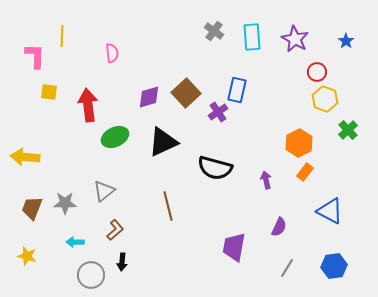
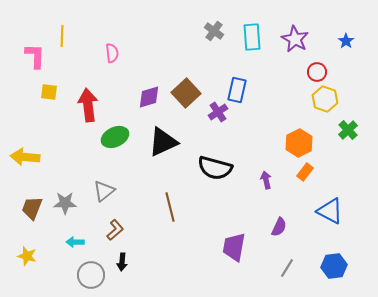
brown line: moved 2 px right, 1 px down
